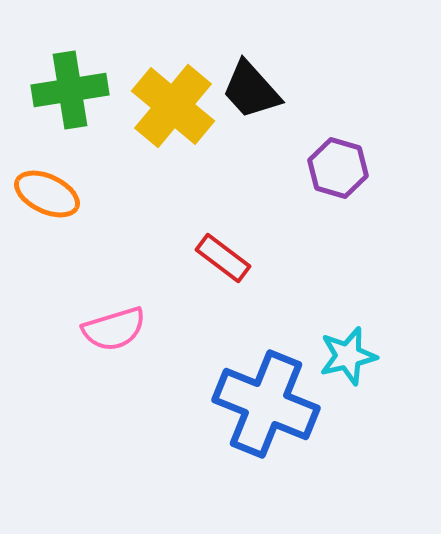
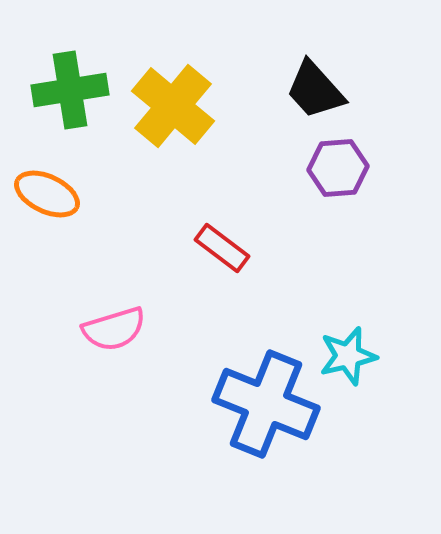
black trapezoid: moved 64 px right
purple hexagon: rotated 20 degrees counterclockwise
red rectangle: moved 1 px left, 10 px up
